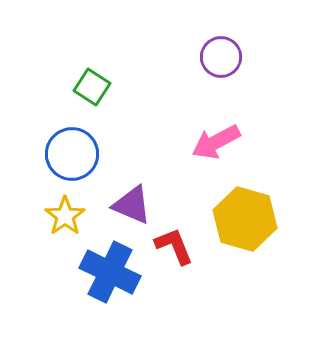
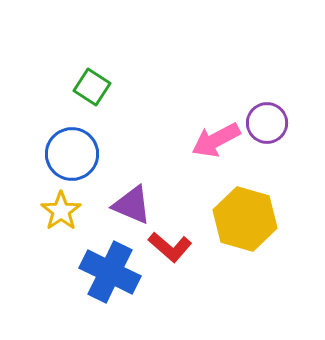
purple circle: moved 46 px right, 66 px down
pink arrow: moved 2 px up
yellow star: moved 4 px left, 5 px up
red L-shape: moved 4 px left, 1 px down; rotated 153 degrees clockwise
